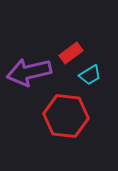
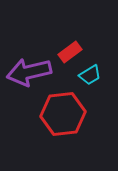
red rectangle: moved 1 px left, 1 px up
red hexagon: moved 3 px left, 2 px up; rotated 12 degrees counterclockwise
